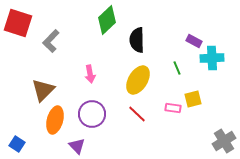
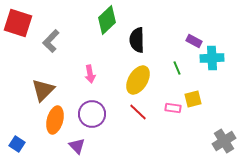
red line: moved 1 px right, 2 px up
